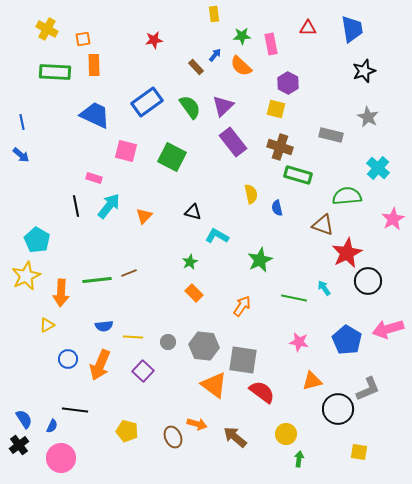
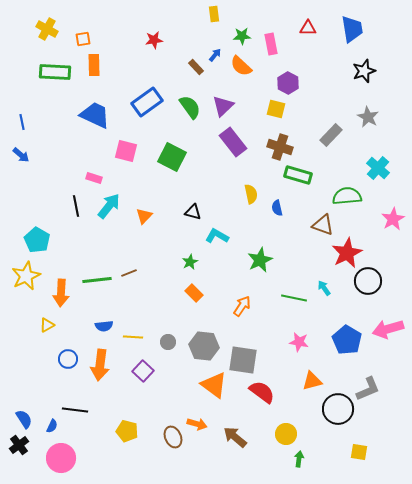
gray rectangle at (331, 135): rotated 60 degrees counterclockwise
orange arrow at (100, 365): rotated 16 degrees counterclockwise
